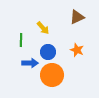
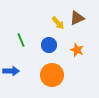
brown triangle: moved 1 px down
yellow arrow: moved 15 px right, 5 px up
green line: rotated 24 degrees counterclockwise
blue circle: moved 1 px right, 7 px up
blue arrow: moved 19 px left, 8 px down
